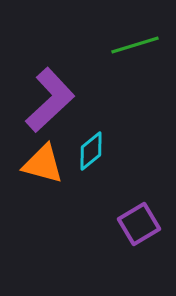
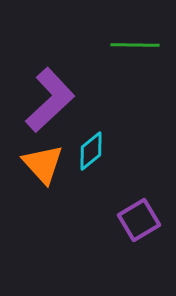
green line: rotated 18 degrees clockwise
orange triangle: rotated 33 degrees clockwise
purple square: moved 4 px up
